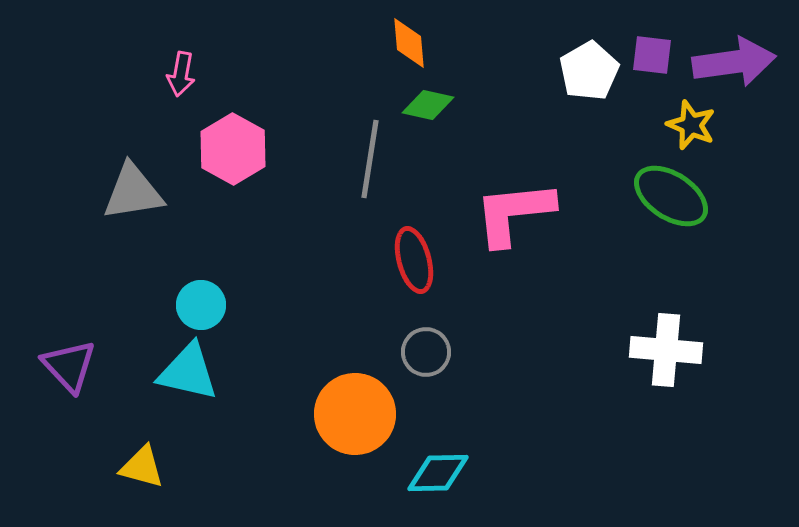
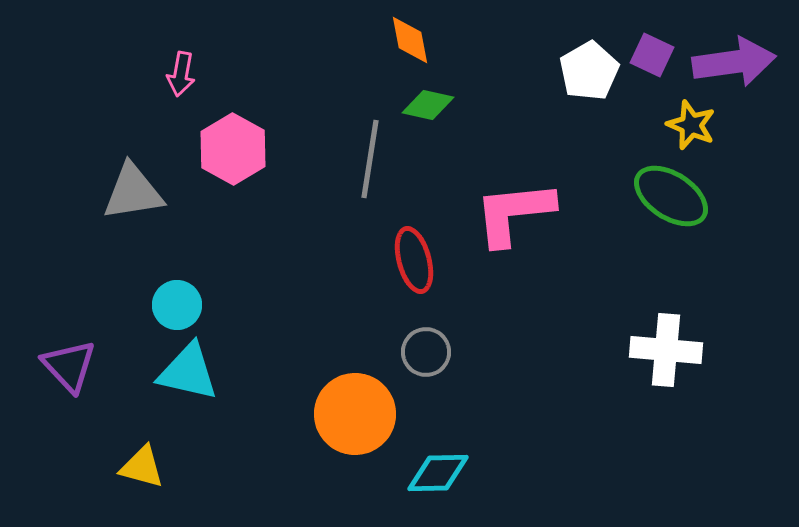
orange diamond: moved 1 px right, 3 px up; rotated 6 degrees counterclockwise
purple square: rotated 18 degrees clockwise
cyan circle: moved 24 px left
